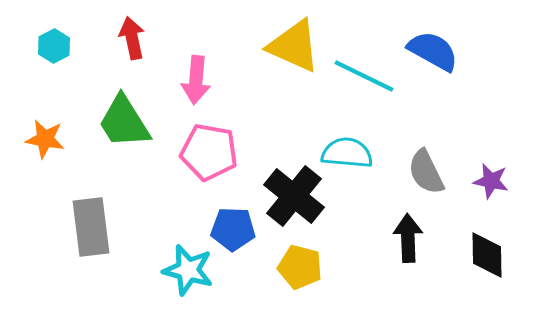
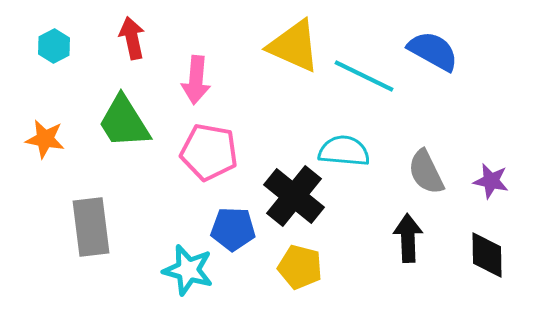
cyan semicircle: moved 3 px left, 2 px up
